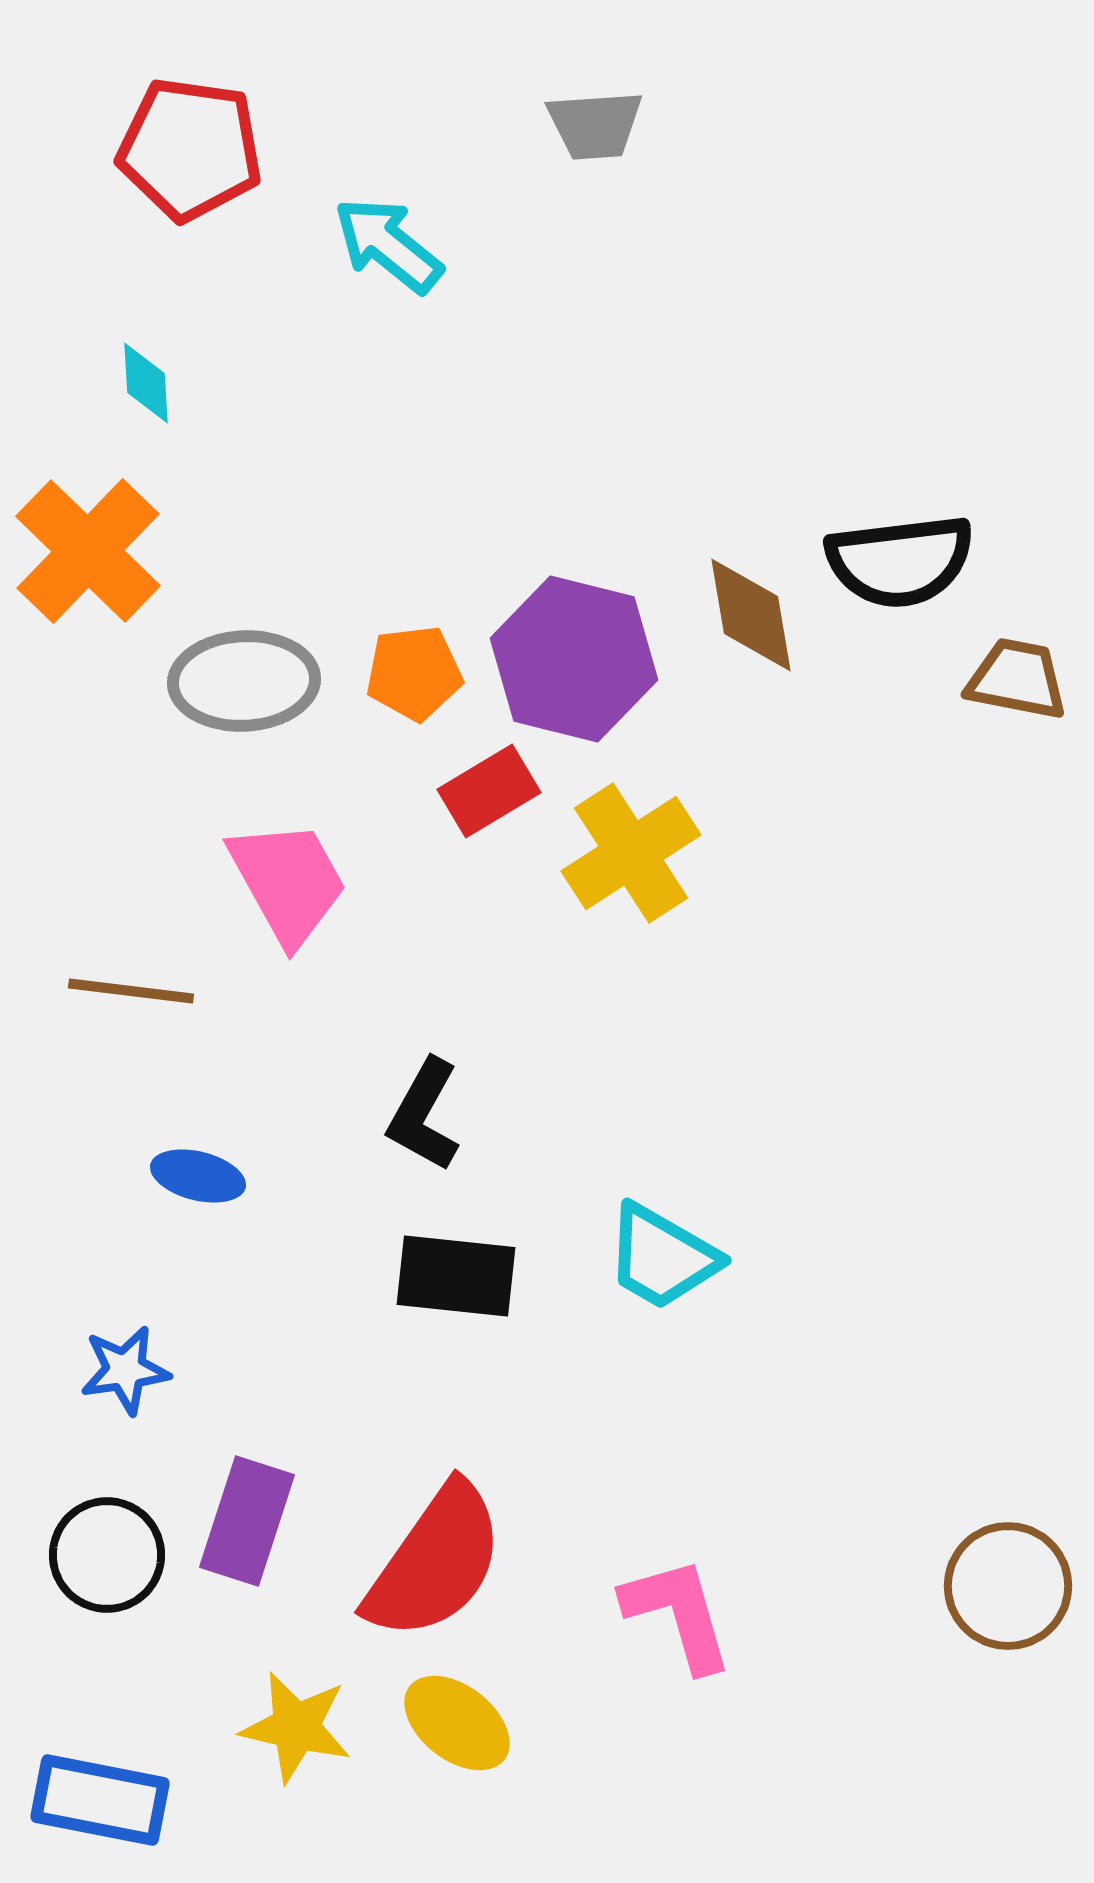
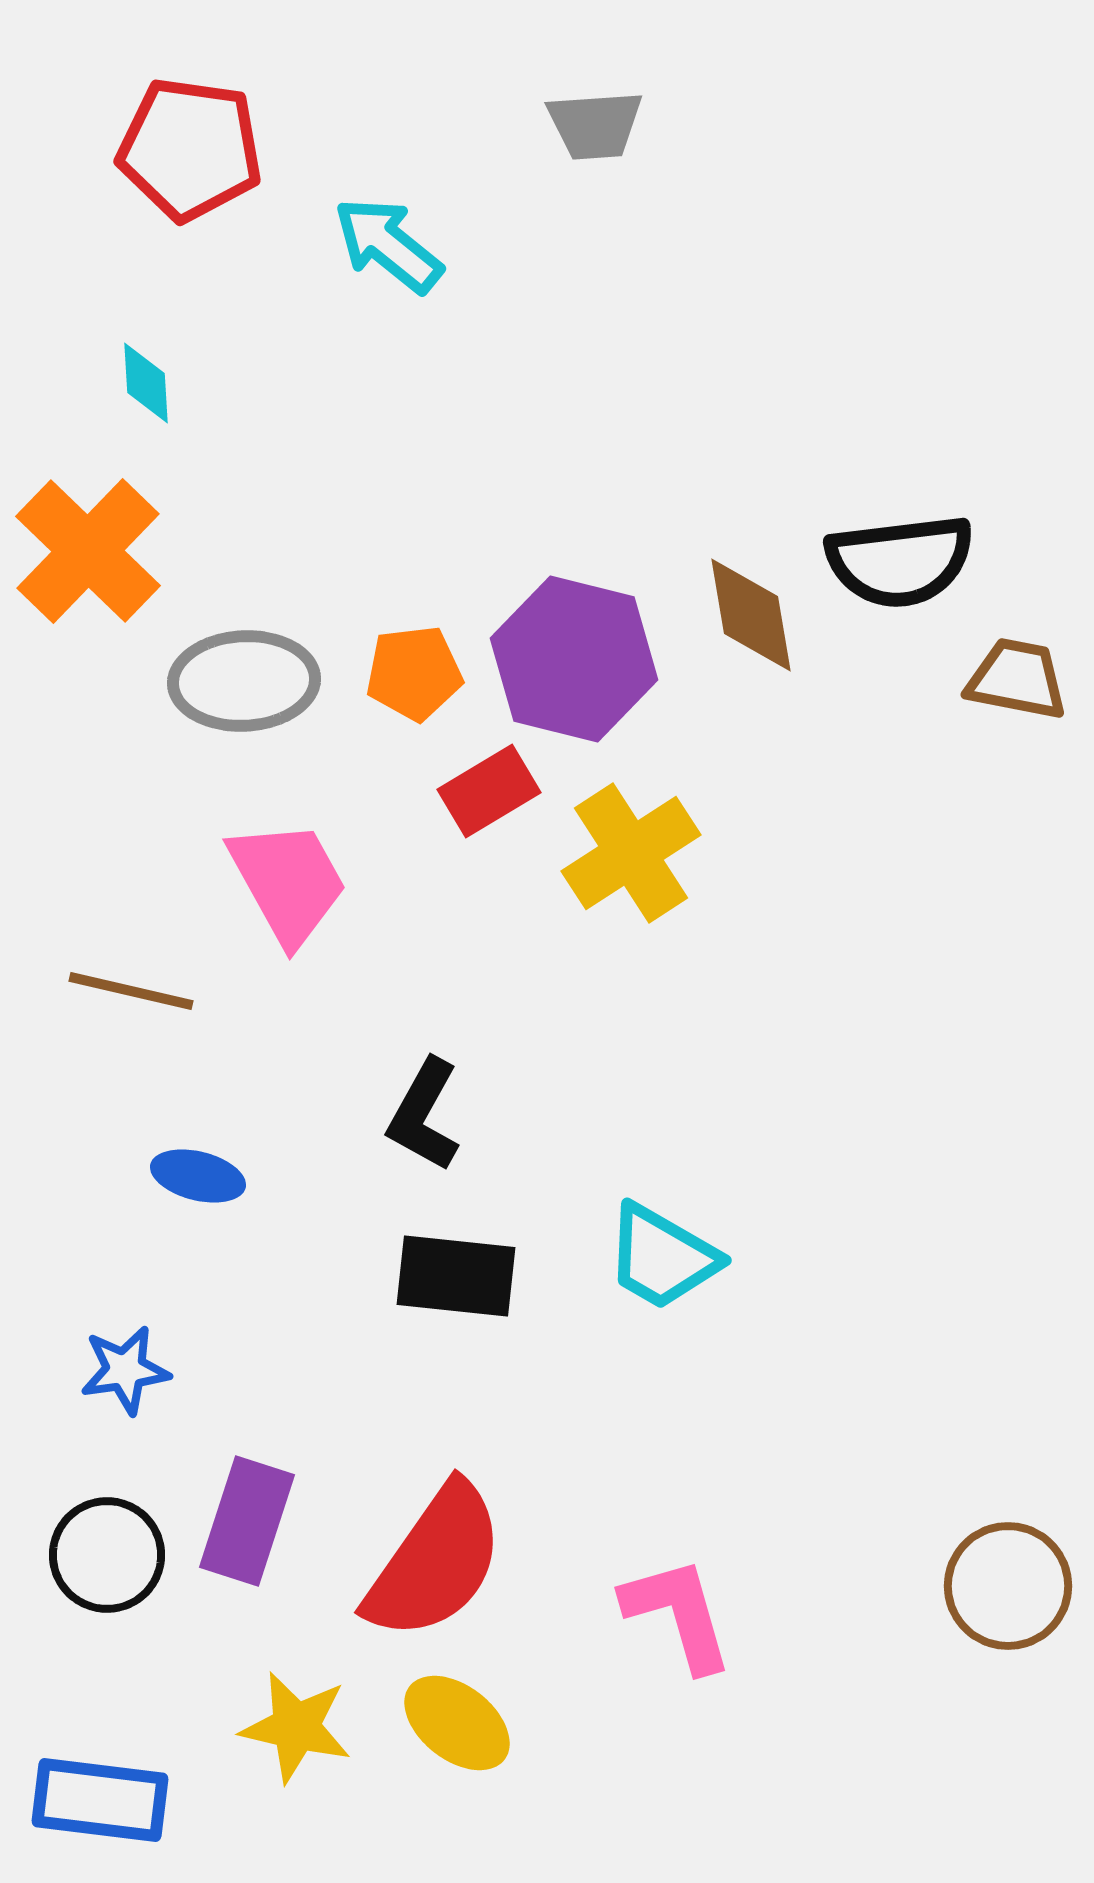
brown line: rotated 6 degrees clockwise
blue rectangle: rotated 4 degrees counterclockwise
